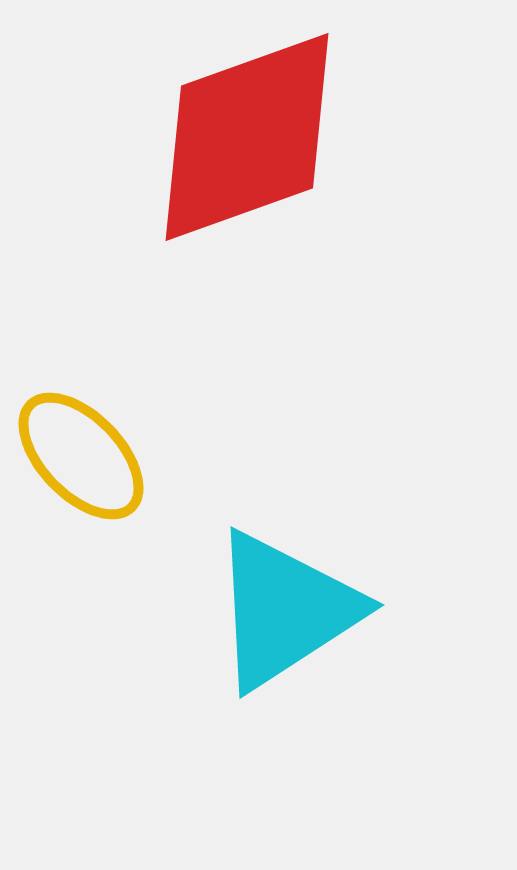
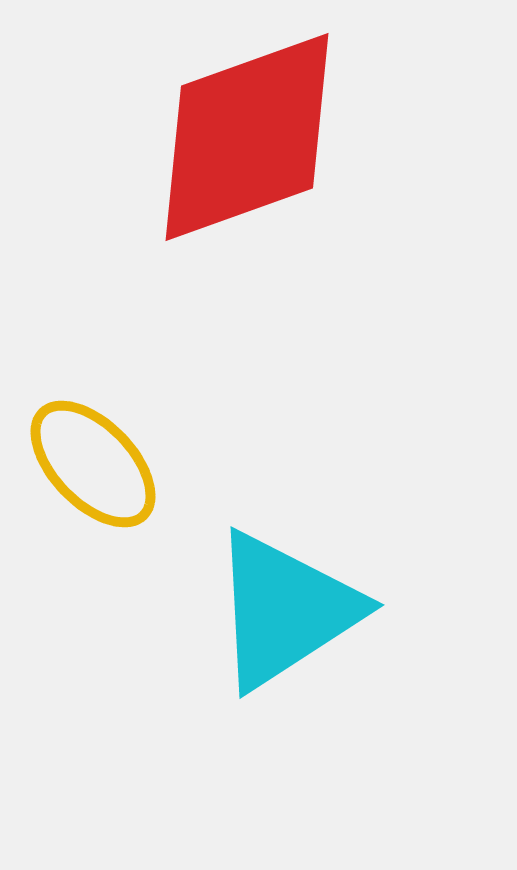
yellow ellipse: moved 12 px right, 8 px down
